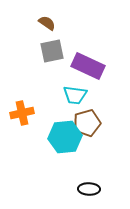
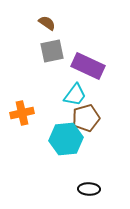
cyan trapezoid: rotated 60 degrees counterclockwise
brown pentagon: moved 1 px left, 5 px up
cyan hexagon: moved 1 px right, 2 px down
